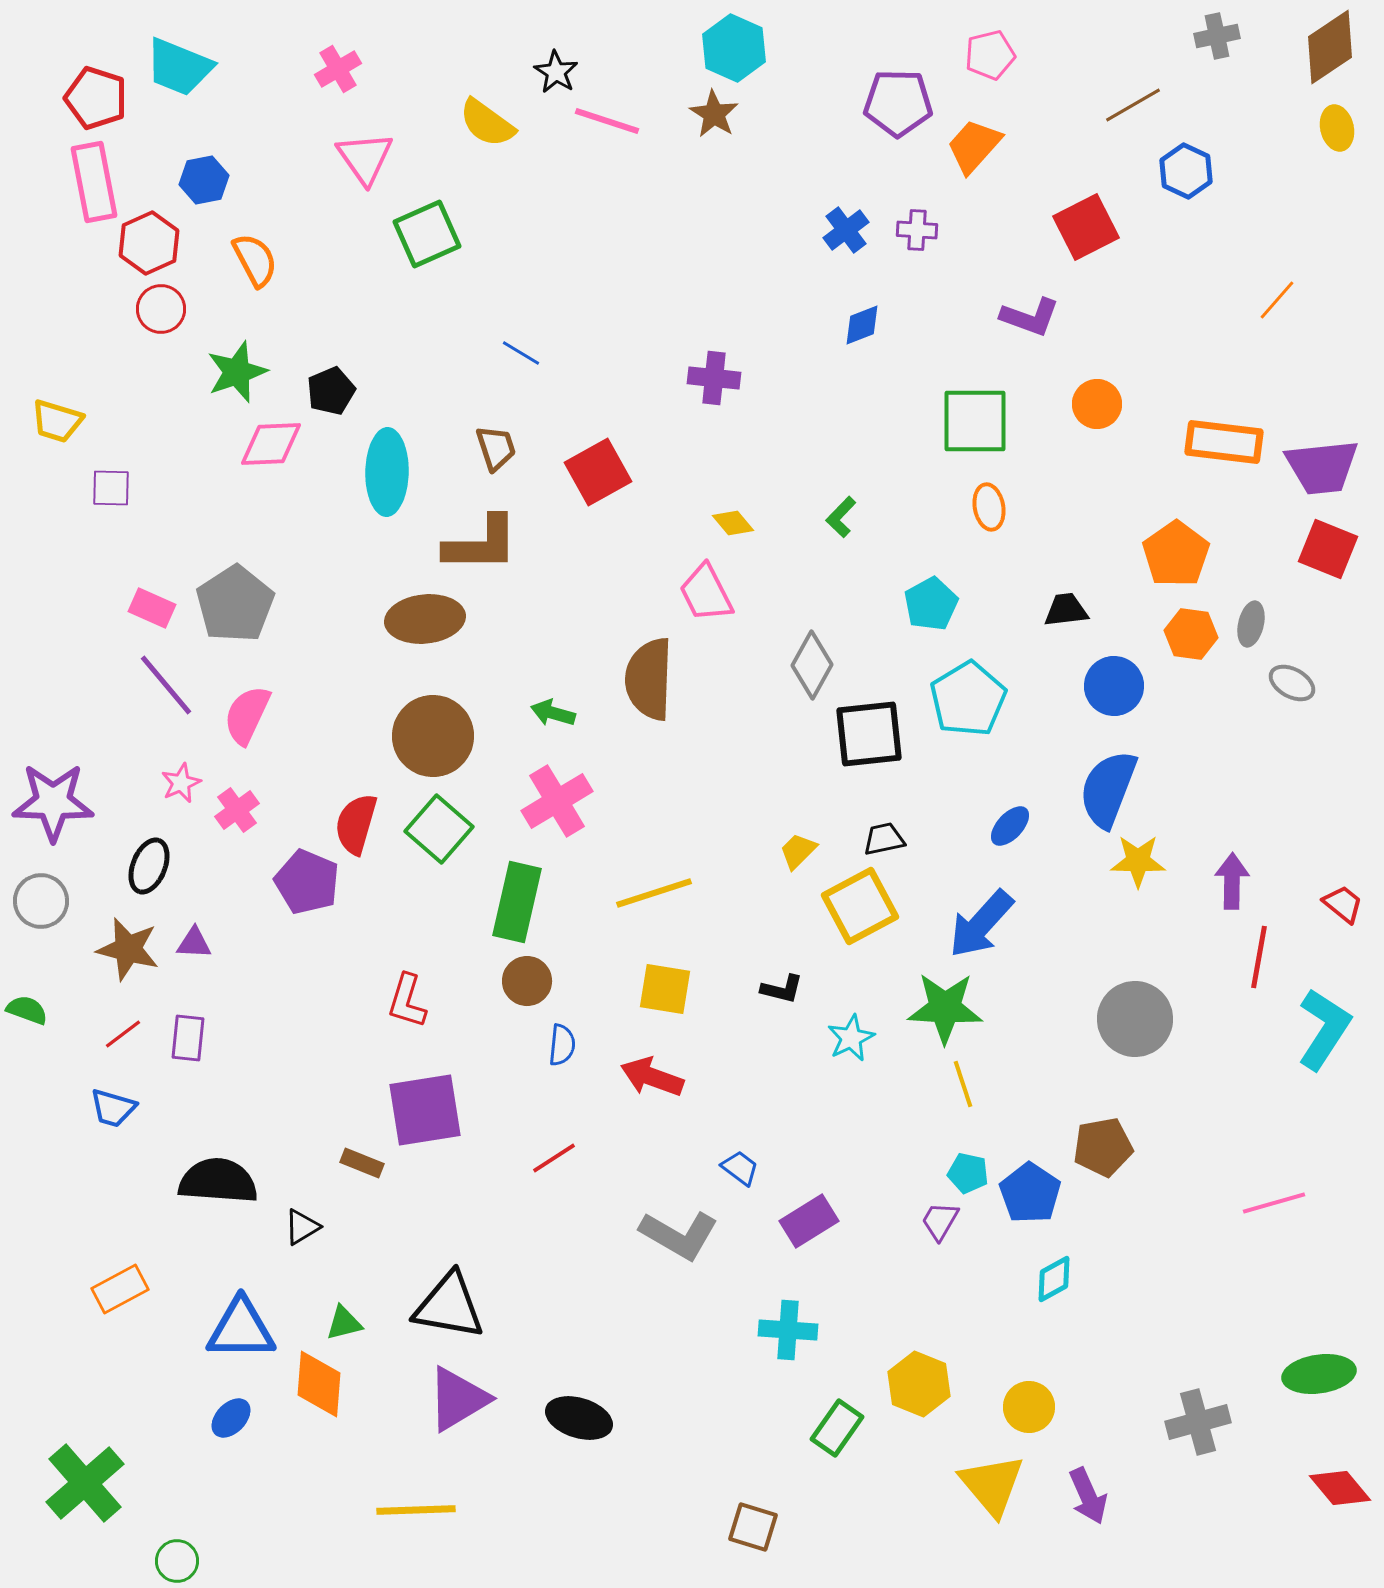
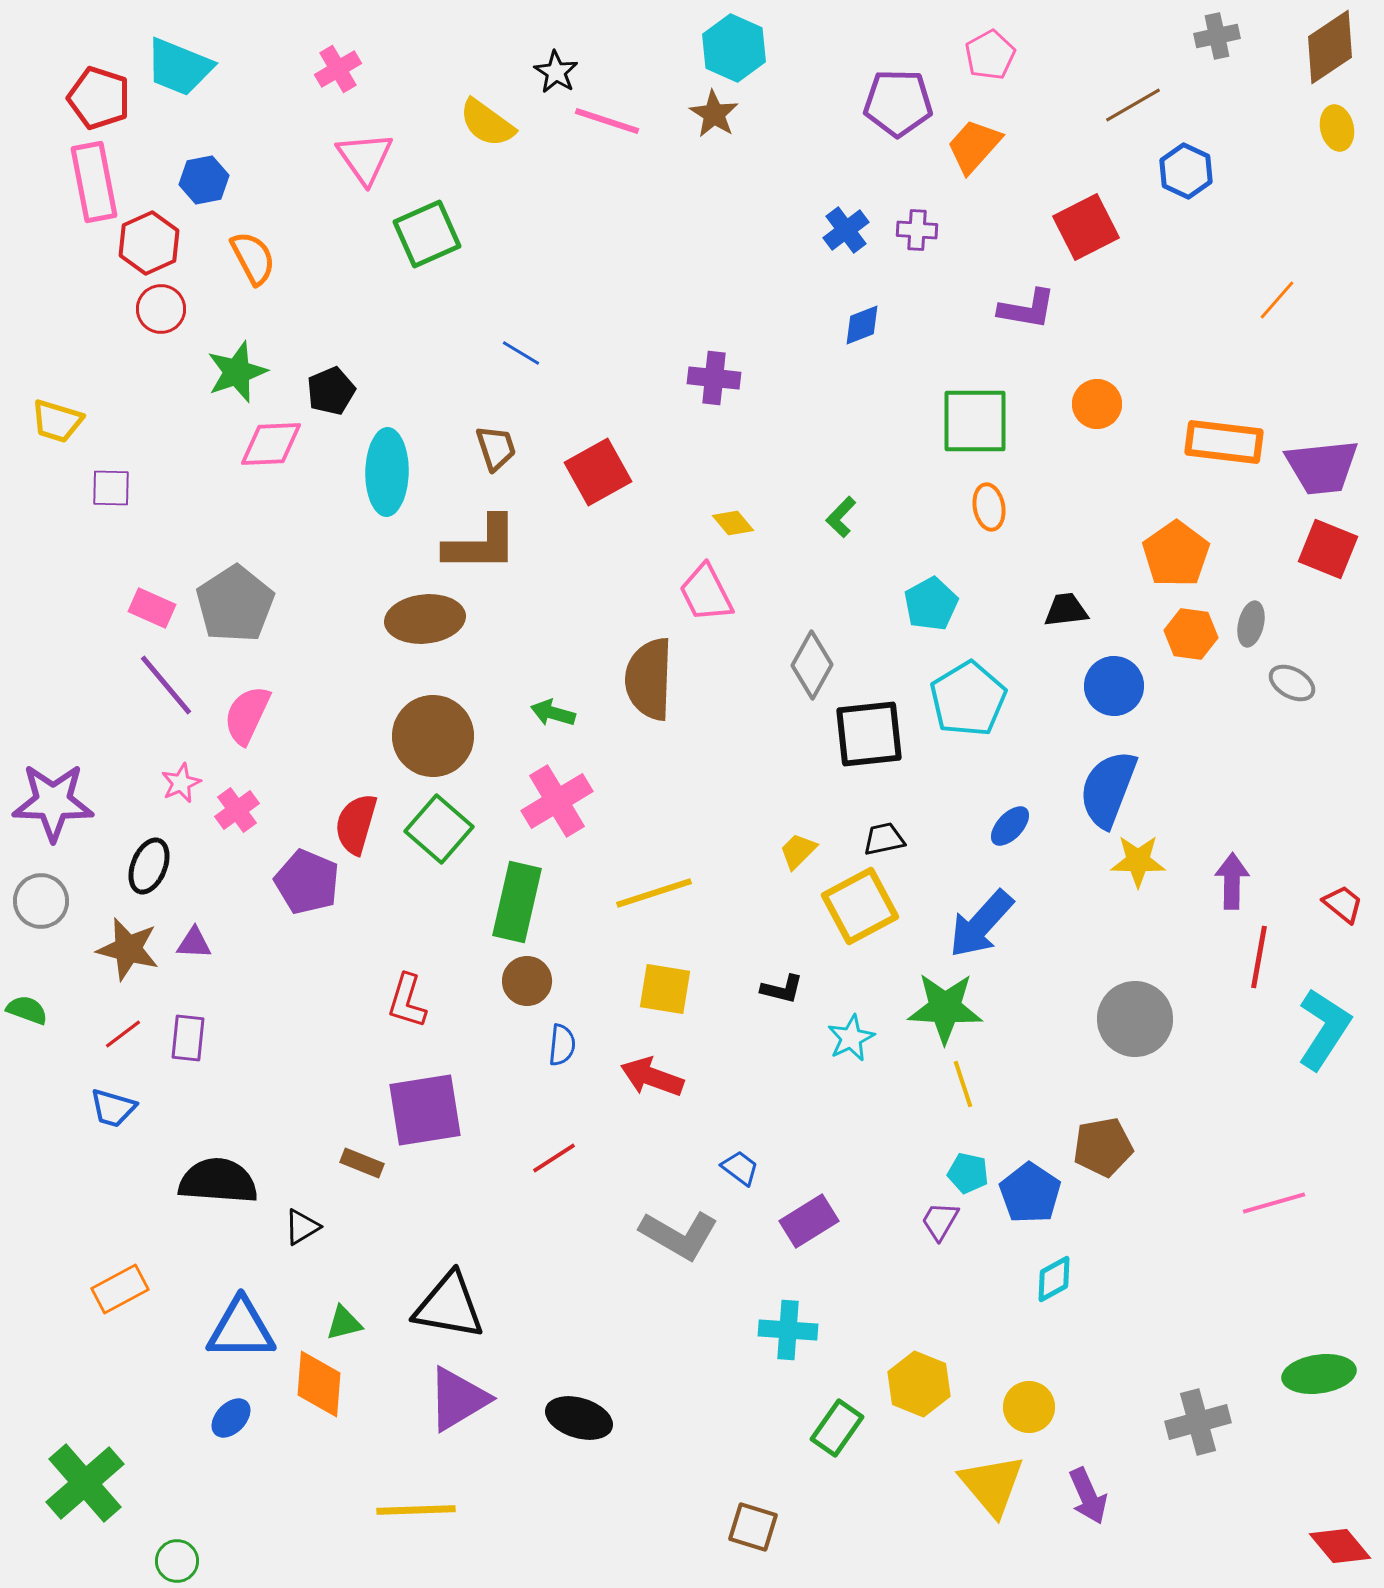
pink pentagon at (990, 55): rotated 15 degrees counterclockwise
red pentagon at (96, 98): moved 3 px right
orange semicircle at (255, 260): moved 2 px left, 2 px up
purple L-shape at (1030, 317): moved 3 px left, 8 px up; rotated 10 degrees counterclockwise
red diamond at (1340, 1488): moved 58 px down
